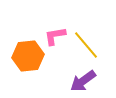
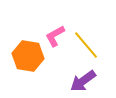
pink L-shape: rotated 20 degrees counterclockwise
orange hexagon: rotated 16 degrees clockwise
